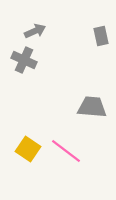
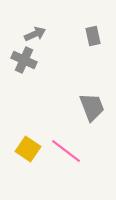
gray arrow: moved 3 px down
gray rectangle: moved 8 px left
gray trapezoid: rotated 64 degrees clockwise
